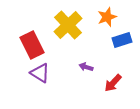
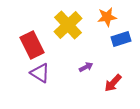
orange star: rotated 12 degrees clockwise
blue rectangle: moved 1 px left, 1 px up
purple arrow: rotated 136 degrees clockwise
